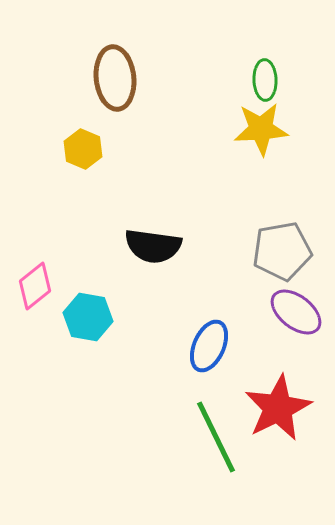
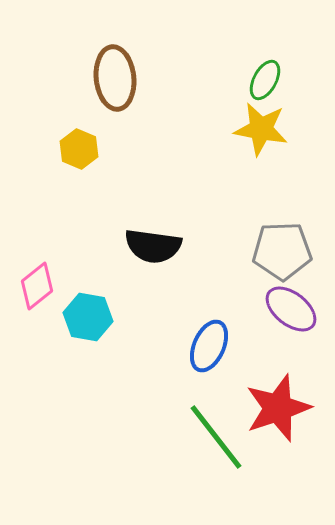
green ellipse: rotated 30 degrees clockwise
yellow star: rotated 14 degrees clockwise
yellow hexagon: moved 4 px left
gray pentagon: rotated 8 degrees clockwise
pink diamond: moved 2 px right
purple ellipse: moved 5 px left, 3 px up
red star: rotated 8 degrees clockwise
green line: rotated 12 degrees counterclockwise
